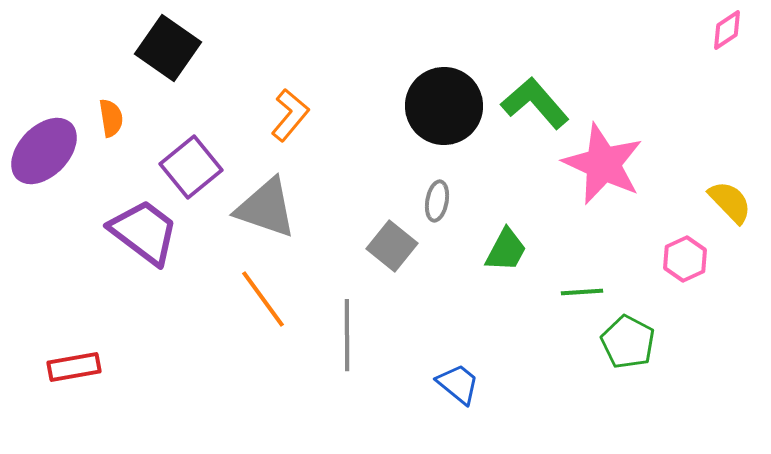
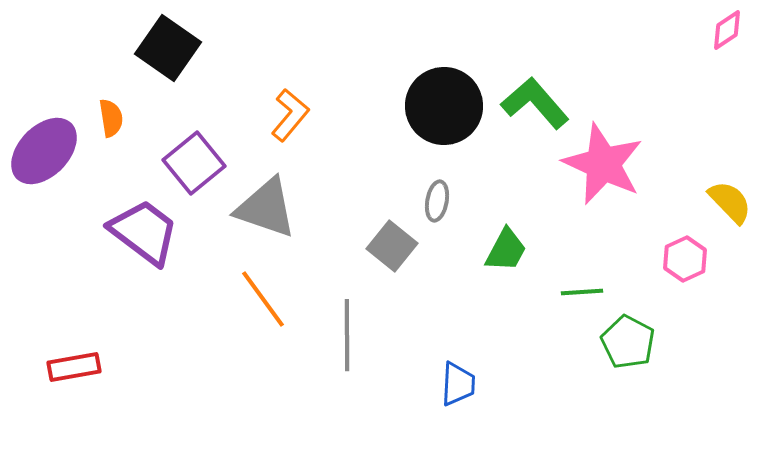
purple square: moved 3 px right, 4 px up
blue trapezoid: rotated 54 degrees clockwise
